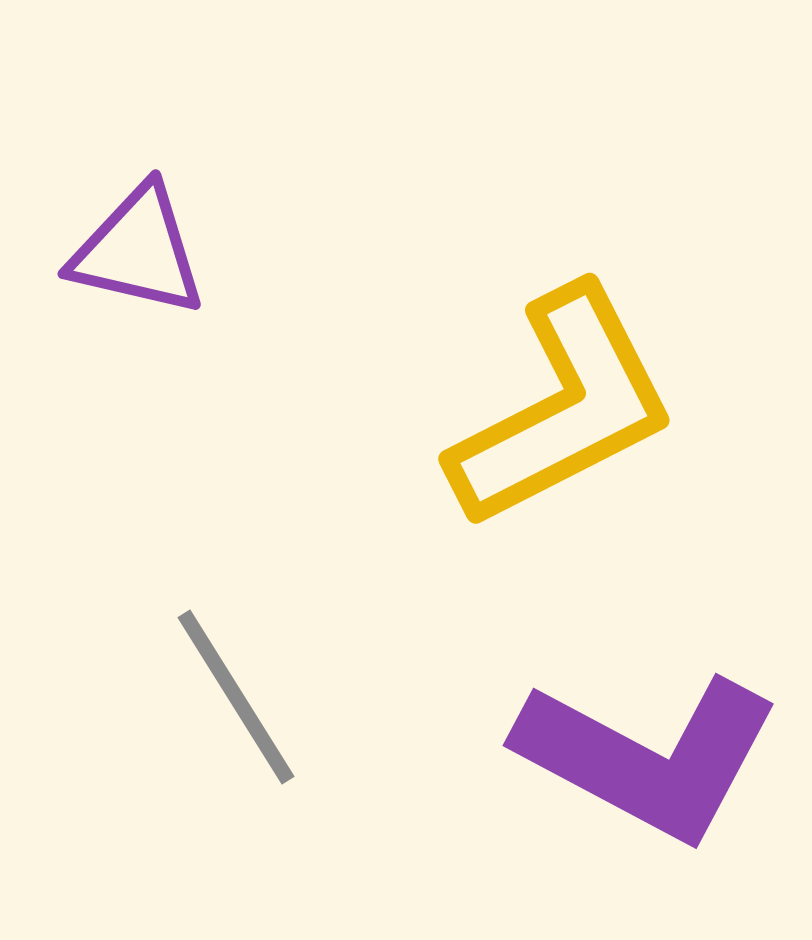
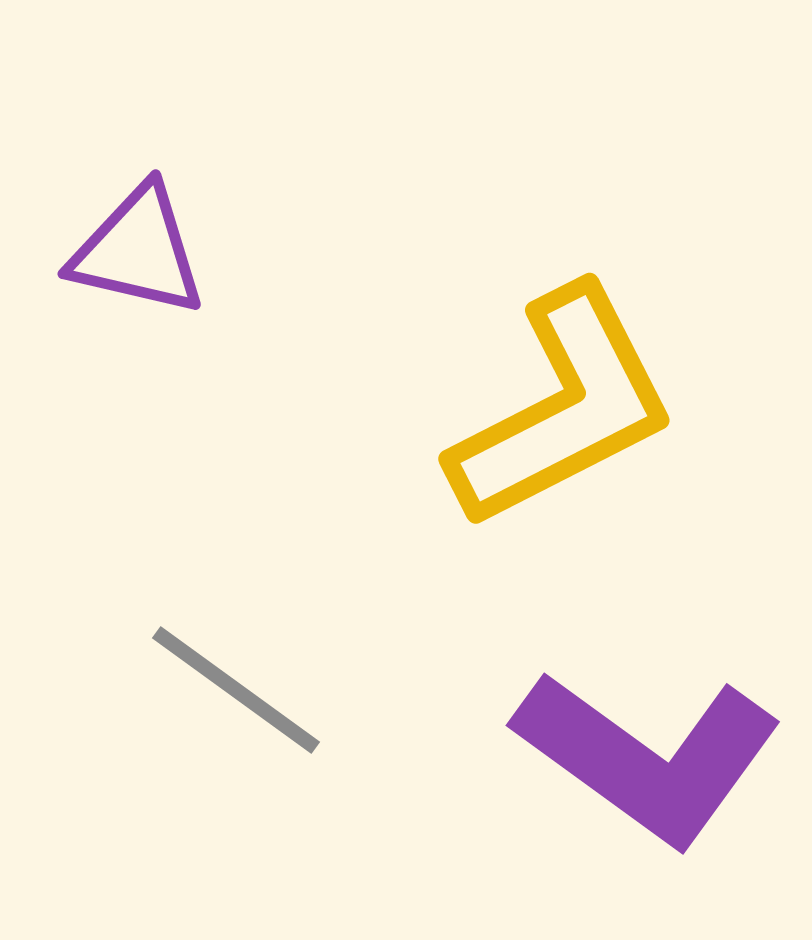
gray line: moved 7 px up; rotated 22 degrees counterclockwise
purple L-shape: rotated 8 degrees clockwise
